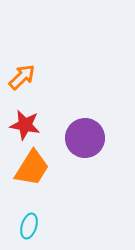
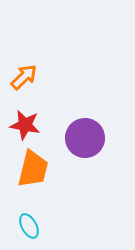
orange arrow: moved 2 px right
orange trapezoid: moved 1 px right, 1 px down; rotated 18 degrees counterclockwise
cyan ellipse: rotated 45 degrees counterclockwise
